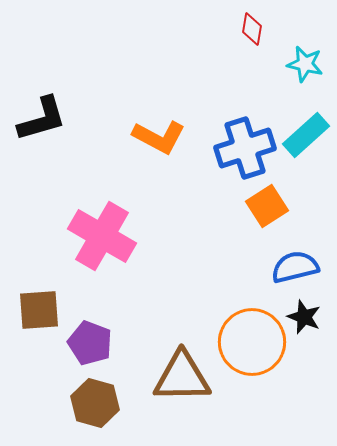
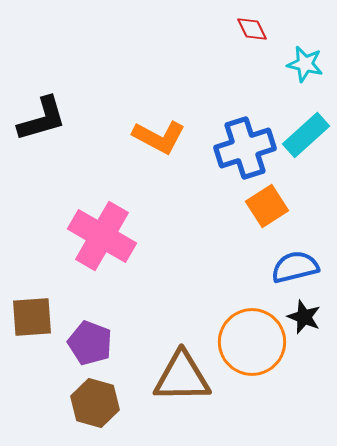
red diamond: rotated 36 degrees counterclockwise
brown square: moved 7 px left, 7 px down
